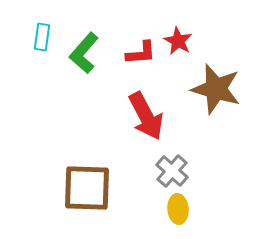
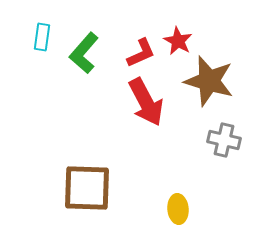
red L-shape: rotated 20 degrees counterclockwise
brown star: moved 7 px left, 8 px up
red arrow: moved 14 px up
gray cross: moved 52 px right, 31 px up; rotated 28 degrees counterclockwise
